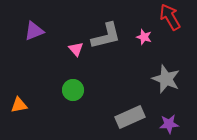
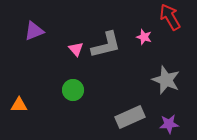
gray L-shape: moved 9 px down
gray star: moved 1 px down
orange triangle: rotated 12 degrees clockwise
